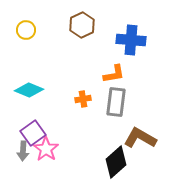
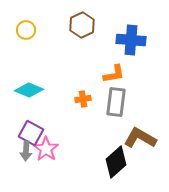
purple square: moved 2 px left; rotated 25 degrees counterclockwise
gray arrow: moved 3 px right
